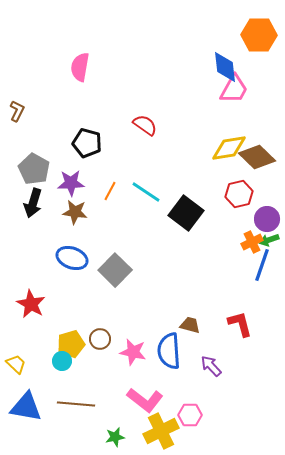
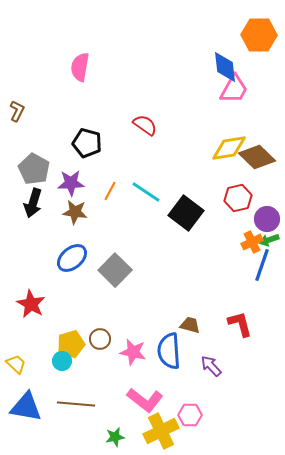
red hexagon: moved 1 px left, 4 px down
blue ellipse: rotated 60 degrees counterclockwise
